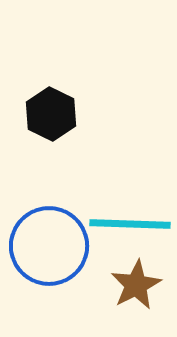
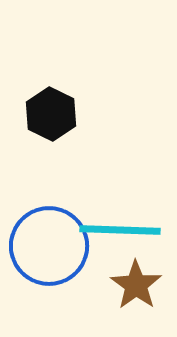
cyan line: moved 10 px left, 6 px down
brown star: rotated 9 degrees counterclockwise
